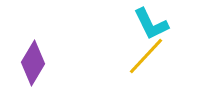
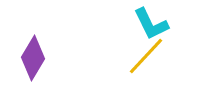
purple diamond: moved 5 px up
